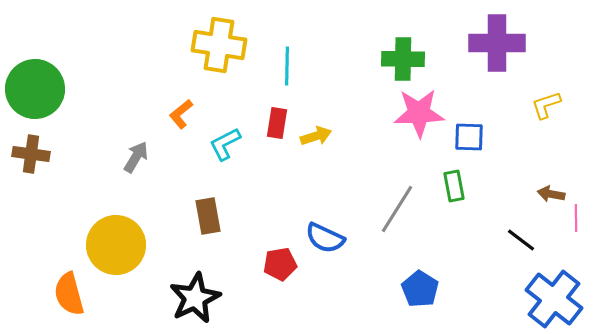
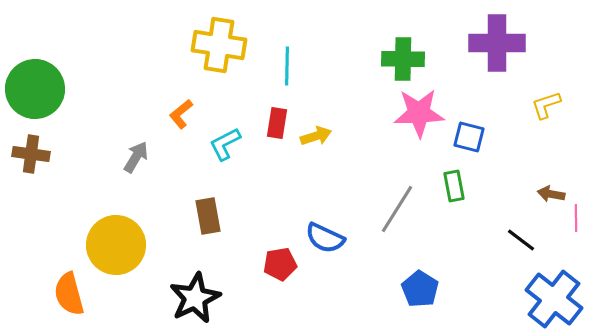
blue square: rotated 12 degrees clockwise
